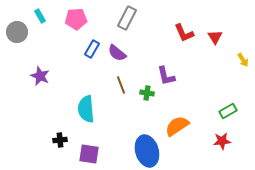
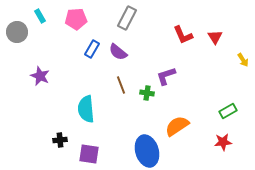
red L-shape: moved 1 px left, 2 px down
purple semicircle: moved 1 px right, 1 px up
purple L-shape: rotated 85 degrees clockwise
red star: moved 1 px right, 1 px down
